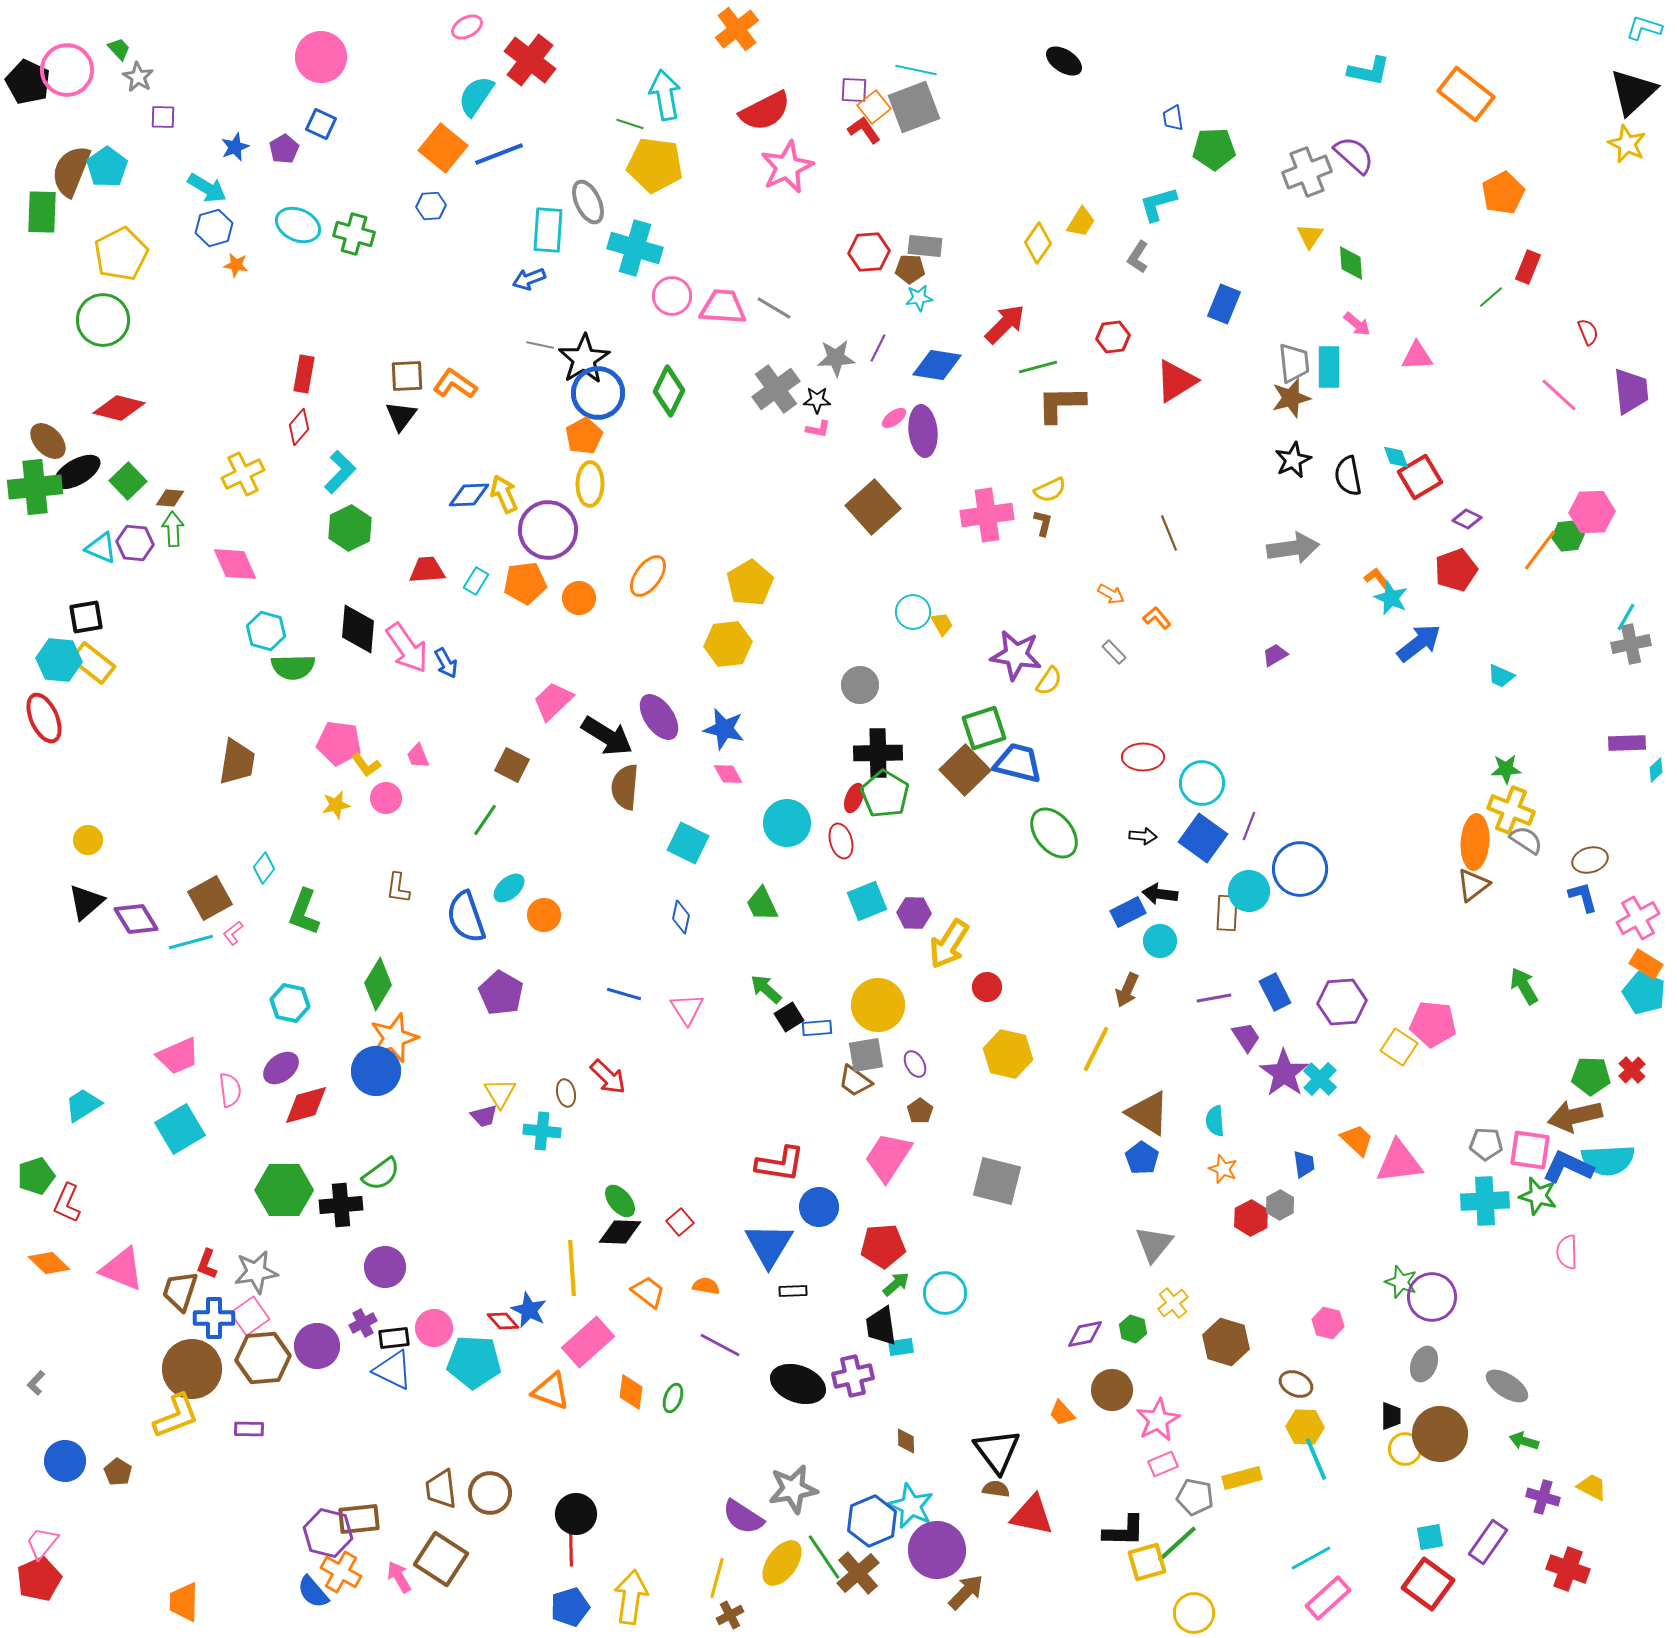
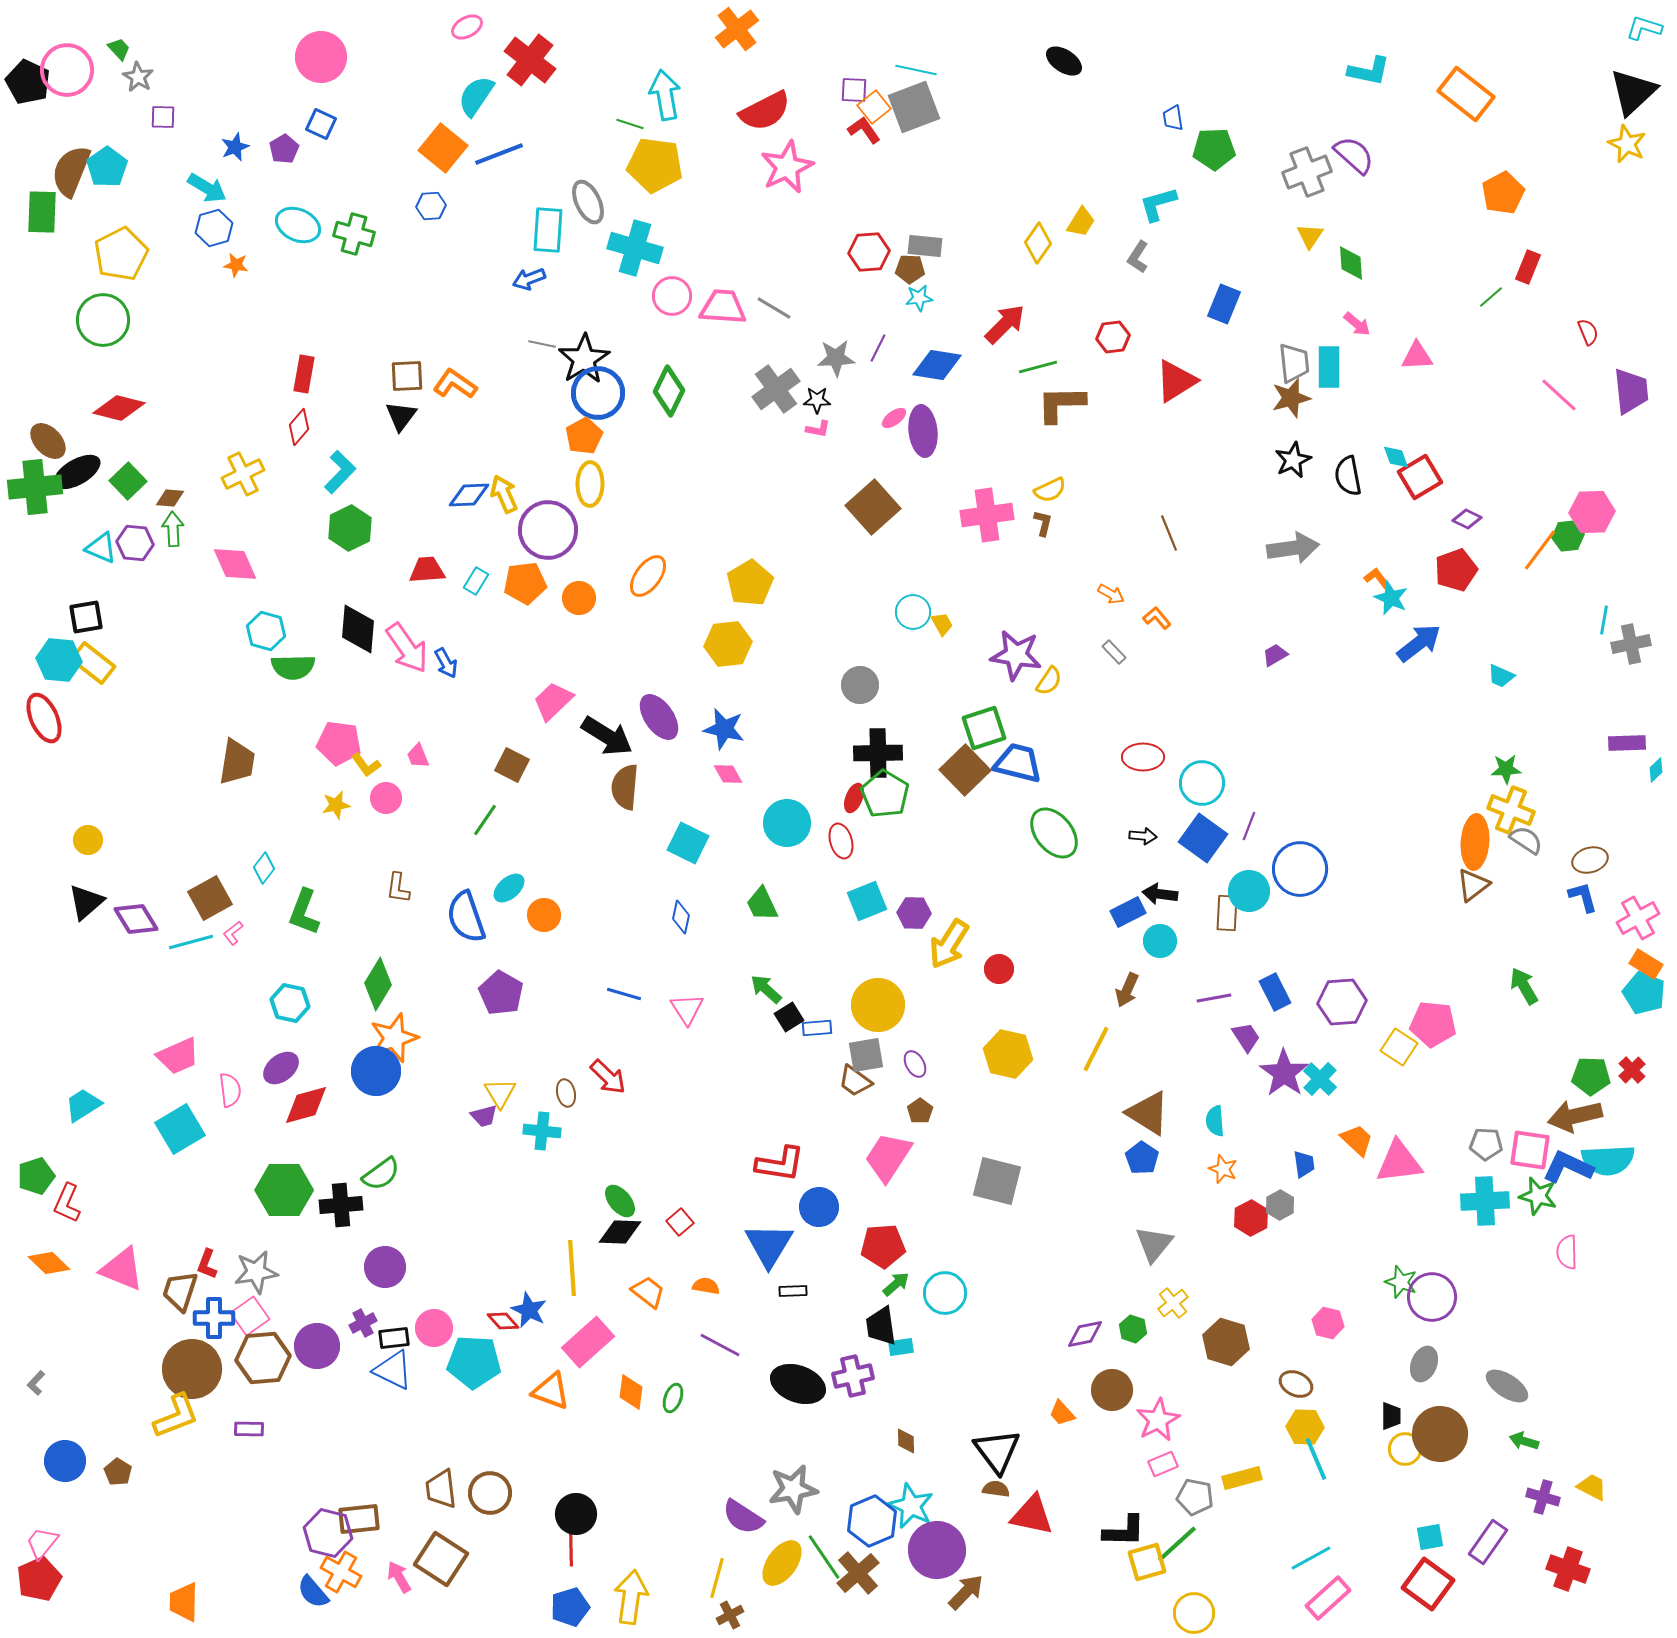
gray line at (540, 345): moved 2 px right, 1 px up
cyan line at (1626, 617): moved 22 px left, 3 px down; rotated 20 degrees counterclockwise
red circle at (987, 987): moved 12 px right, 18 px up
